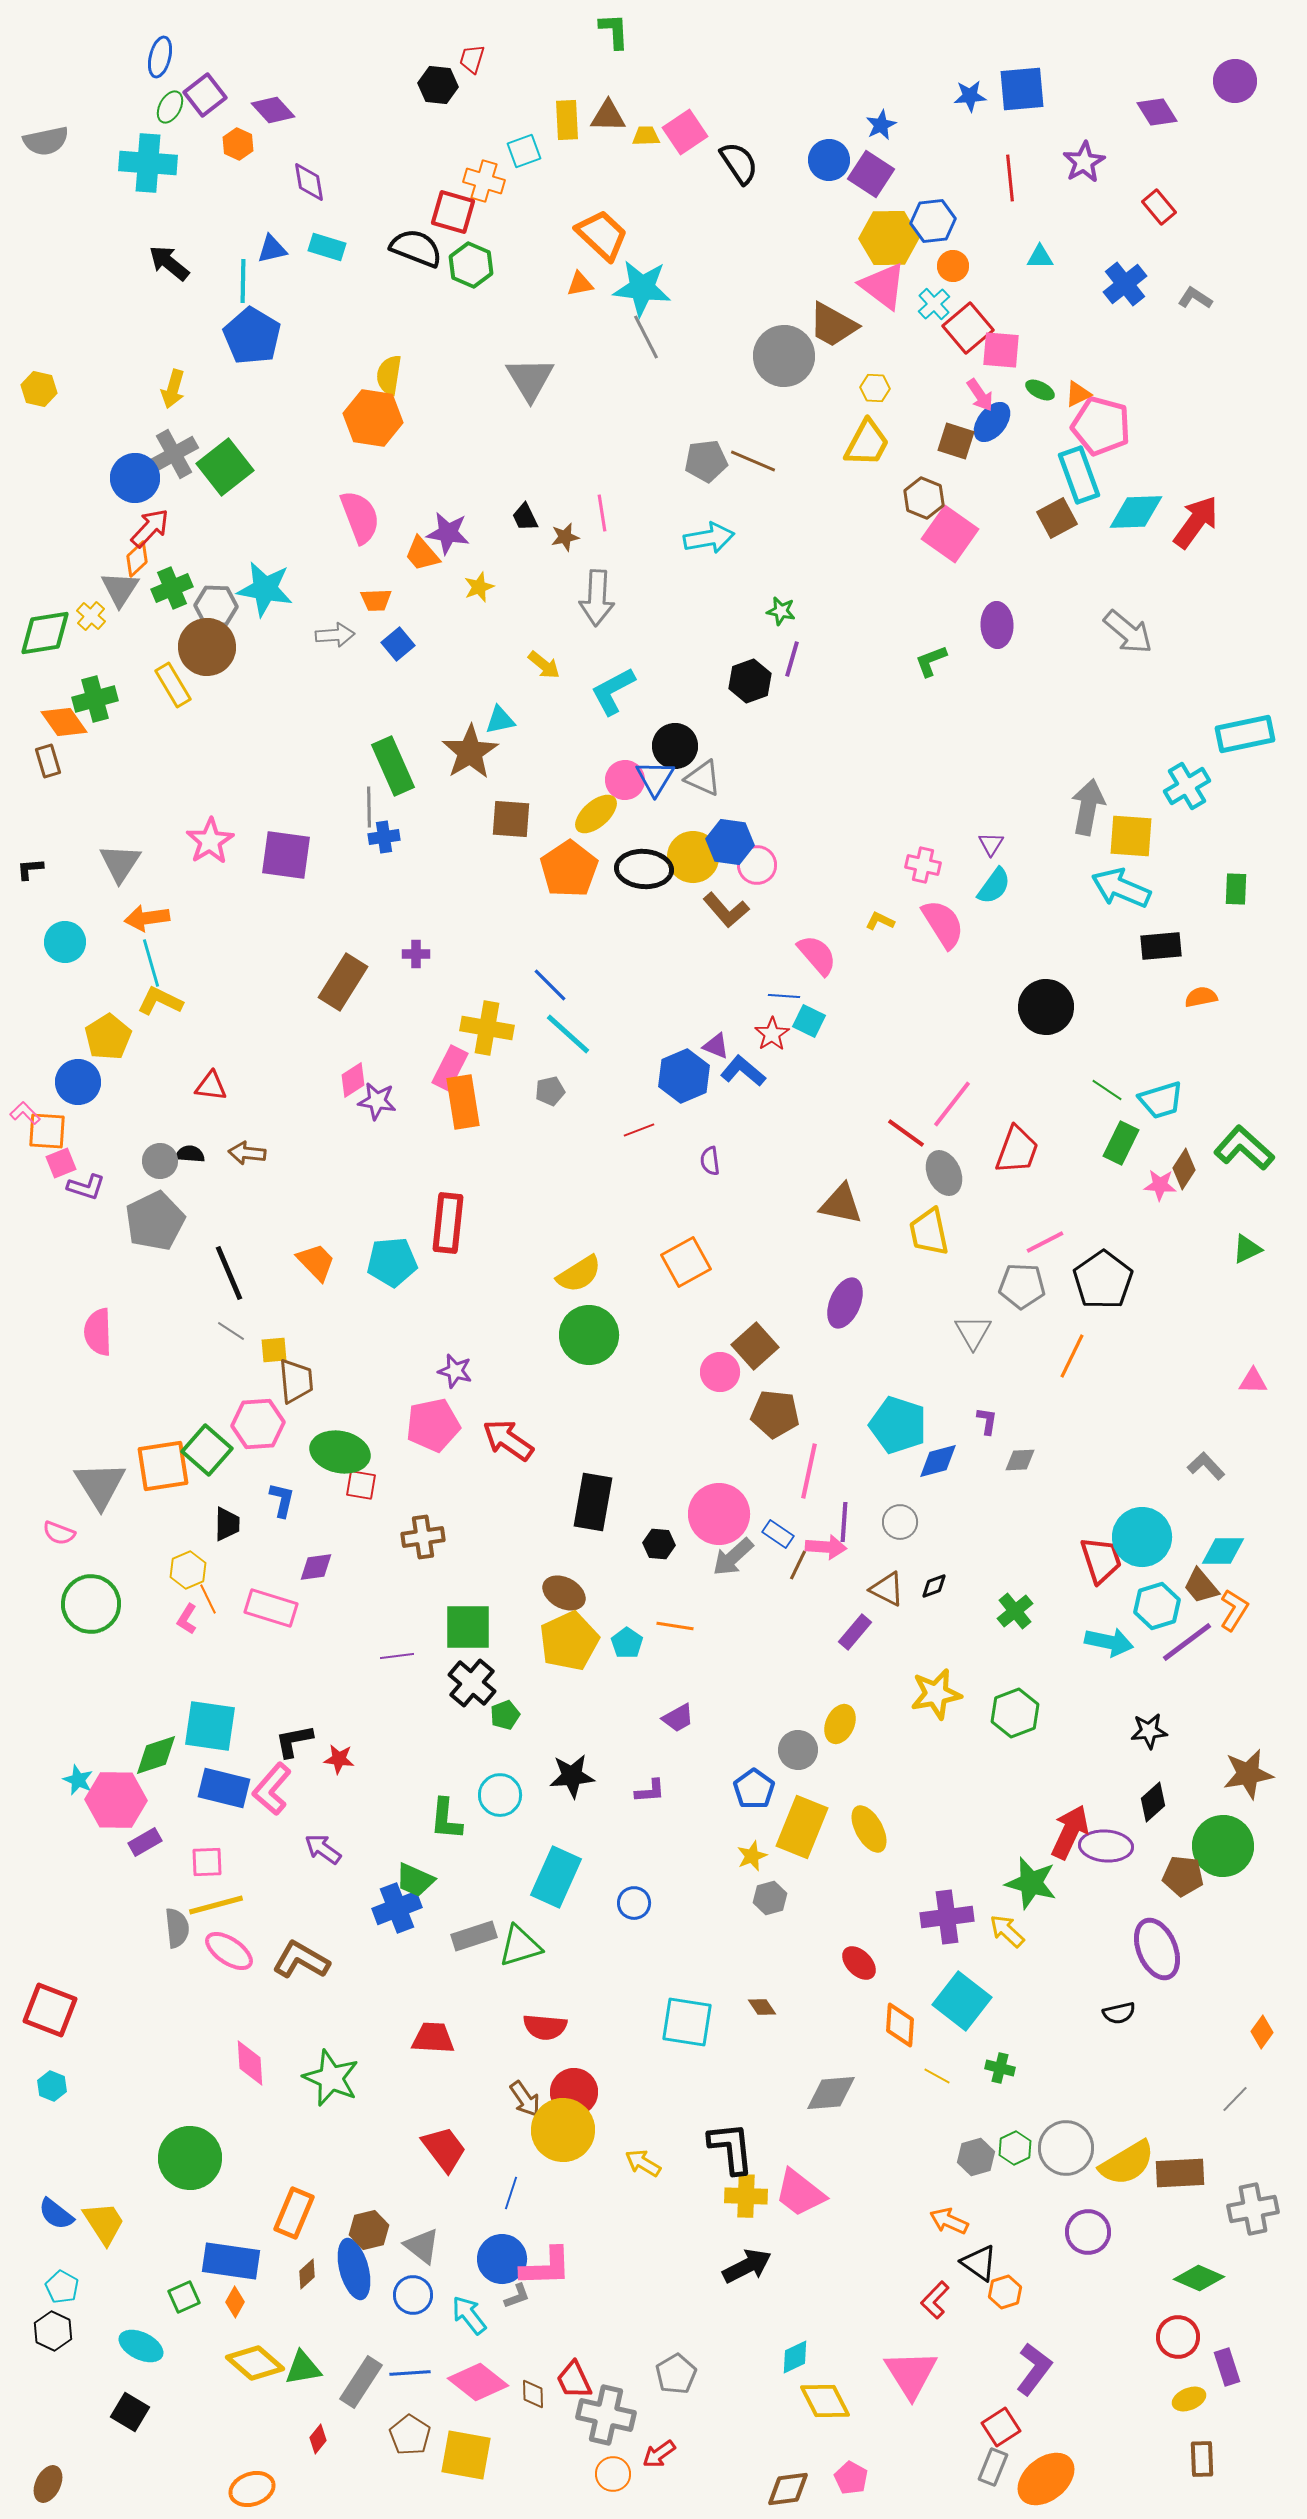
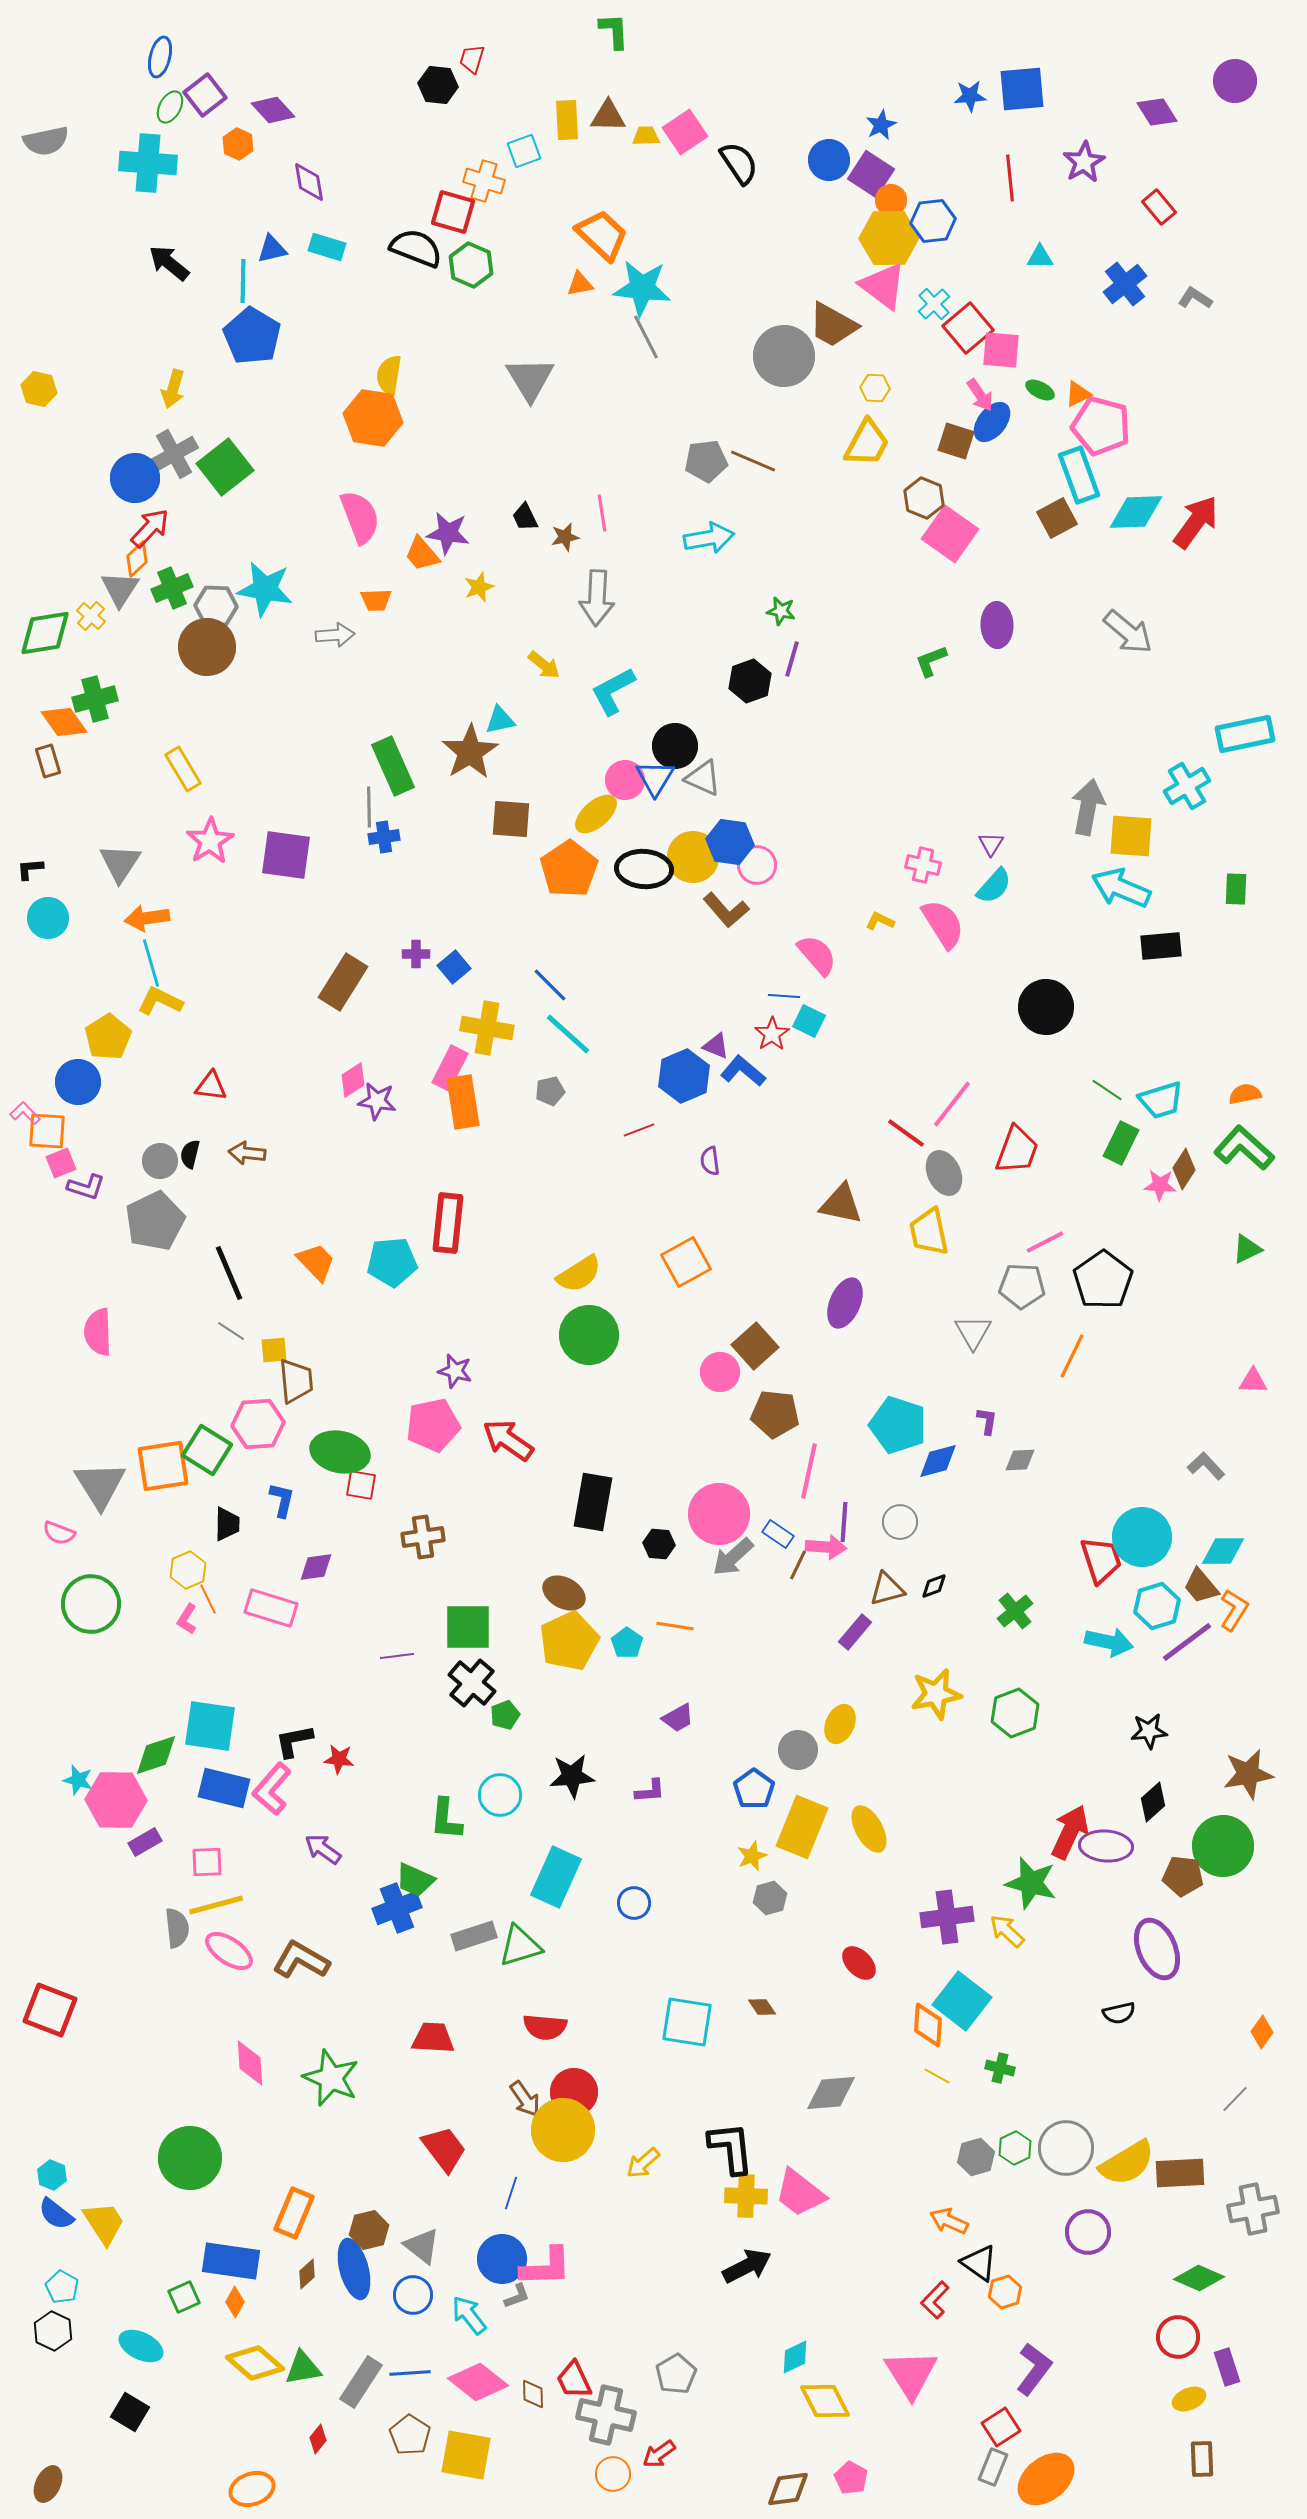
orange circle at (953, 266): moved 62 px left, 66 px up
blue square at (398, 644): moved 56 px right, 323 px down
yellow rectangle at (173, 685): moved 10 px right, 84 px down
cyan semicircle at (994, 886): rotated 6 degrees clockwise
cyan circle at (65, 942): moved 17 px left, 24 px up
orange semicircle at (1201, 997): moved 44 px right, 97 px down
black semicircle at (190, 1154): rotated 80 degrees counterclockwise
green square at (207, 1450): rotated 9 degrees counterclockwise
brown triangle at (887, 1589): rotated 42 degrees counterclockwise
cyan star at (78, 1780): rotated 8 degrees counterclockwise
orange diamond at (900, 2025): moved 28 px right
cyan hexagon at (52, 2086): moved 89 px down
yellow arrow at (643, 2163): rotated 72 degrees counterclockwise
